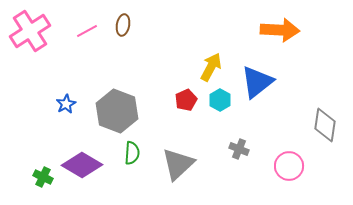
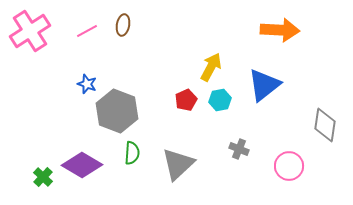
blue triangle: moved 7 px right, 3 px down
cyan hexagon: rotated 20 degrees clockwise
blue star: moved 21 px right, 20 px up; rotated 24 degrees counterclockwise
green cross: rotated 18 degrees clockwise
